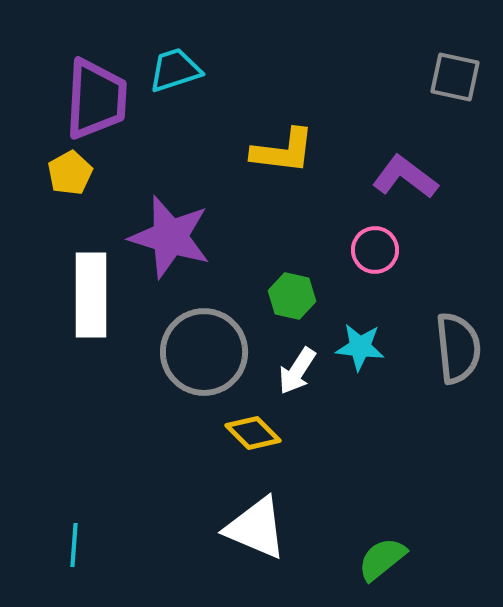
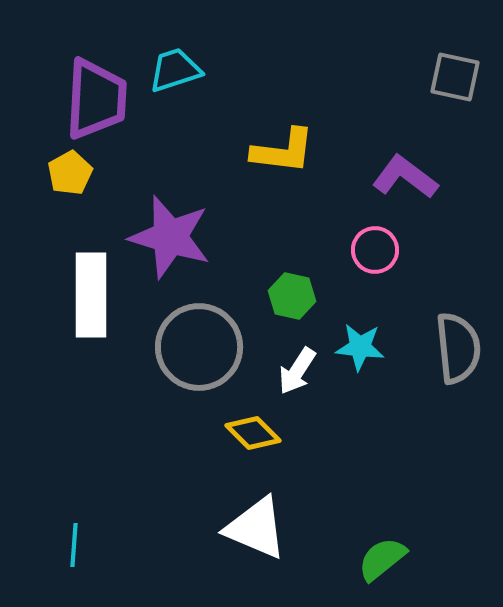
gray circle: moved 5 px left, 5 px up
